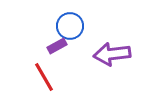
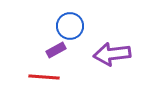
purple rectangle: moved 1 px left, 4 px down
red line: rotated 56 degrees counterclockwise
